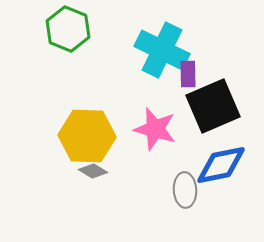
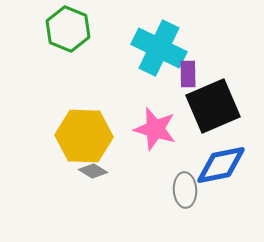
cyan cross: moved 3 px left, 2 px up
yellow hexagon: moved 3 px left
